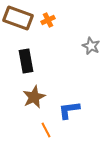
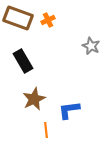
black rectangle: moved 3 px left; rotated 20 degrees counterclockwise
brown star: moved 2 px down
orange line: rotated 21 degrees clockwise
